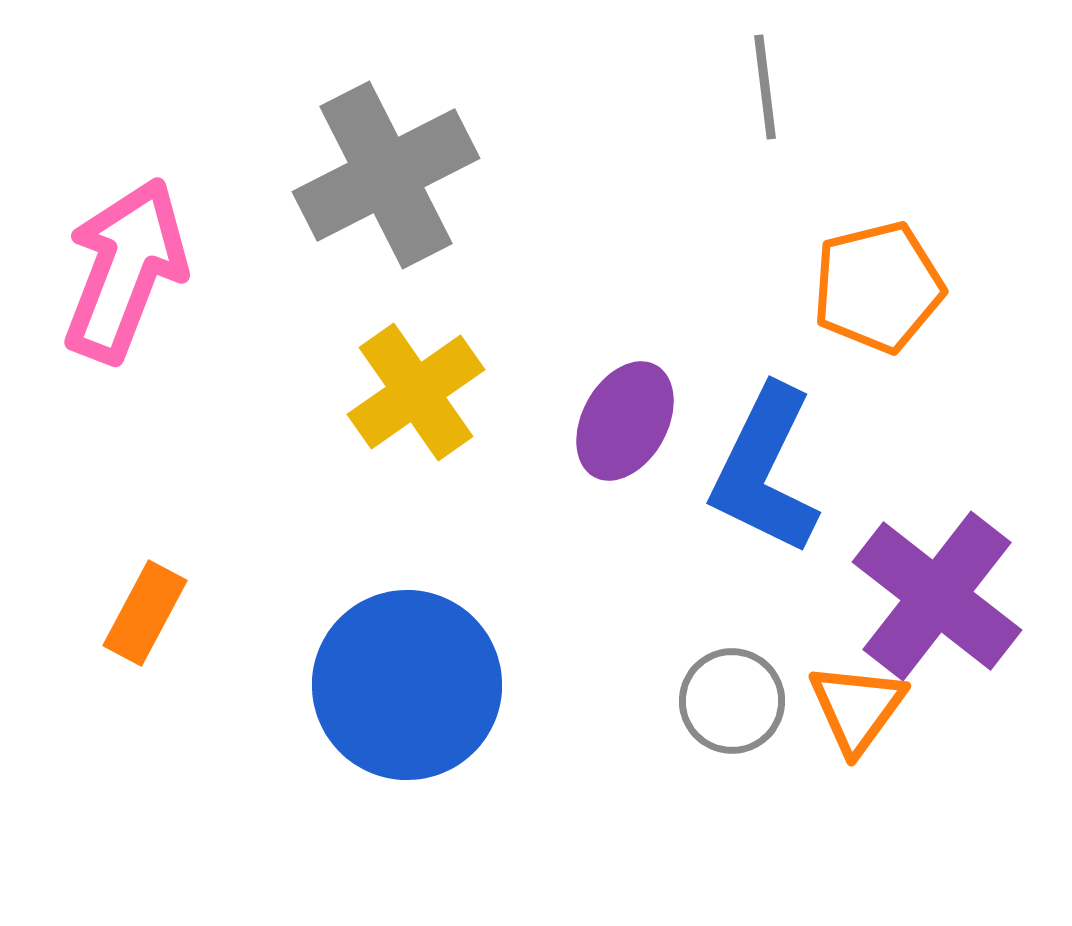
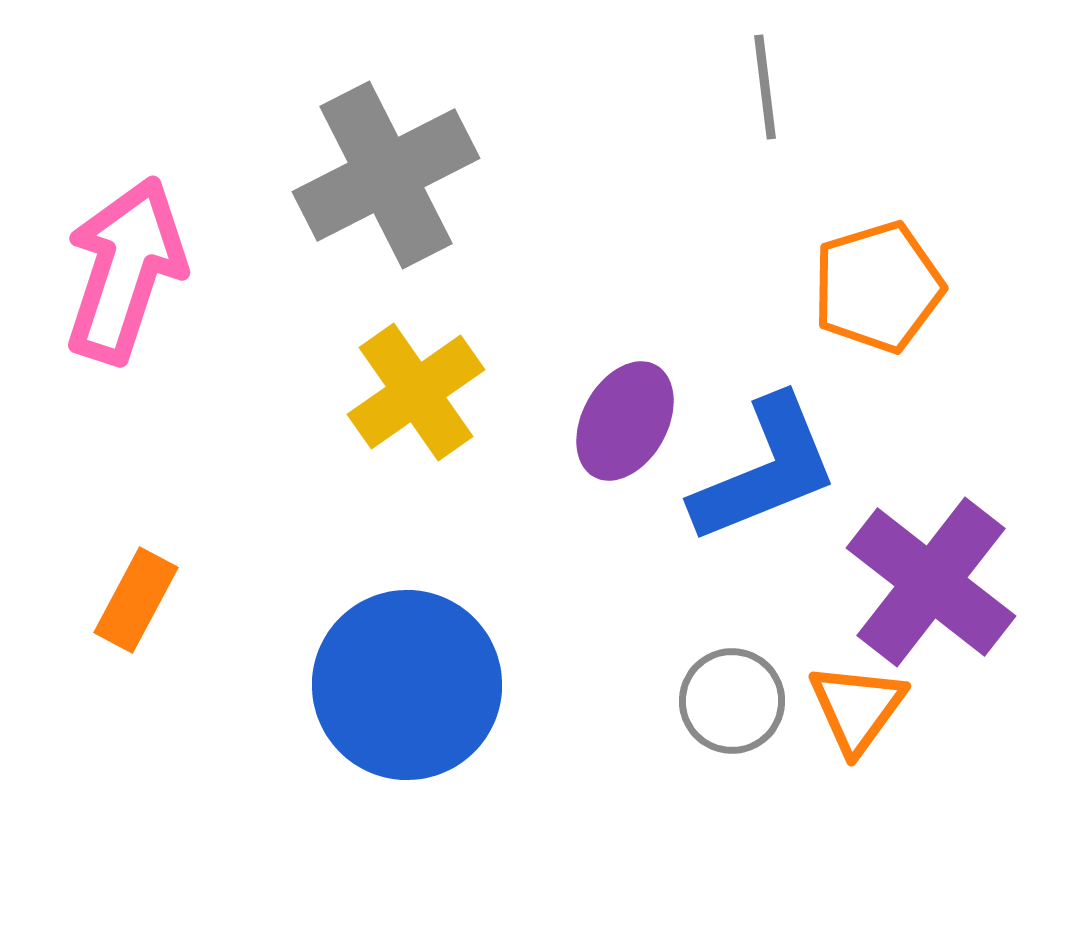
pink arrow: rotated 3 degrees counterclockwise
orange pentagon: rotated 3 degrees counterclockwise
blue L-shape: rotated 138 degrees counterclockwise
purple cross: moved 6 px left, 14 px up
orange rectangle: moved 9 px left, 13 px up
